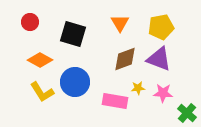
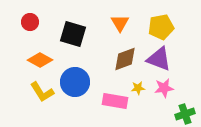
pink star: moved 1 px right, 5 px up; rotated 12 degrees counterclockwise
green cross: moved 2 px left, 1 px down; rotated 30 degrees clockwise
